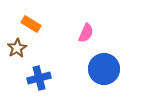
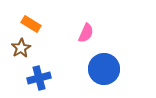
brown star: moved 4 px right
